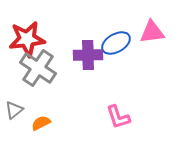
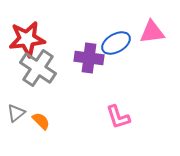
purple cross: moved 1 px right, 3 px down; rotated 8 degrees clockwise
gray triangle: moved 2 px right, 3 px down
orange semicircle: moved 2 px up; rotated 72 degrees clockwise
